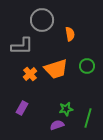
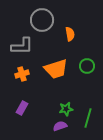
orange cross: moved 8 px left; rotated 24 degrees clockwise
purple semicircle: moved 3 px right, 1 px down
